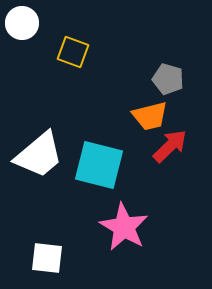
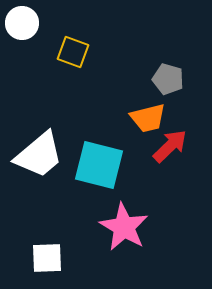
orange trapezoid: moved 2 px left, 2 px down
white square: rotated 8 degrees counterclockwise
